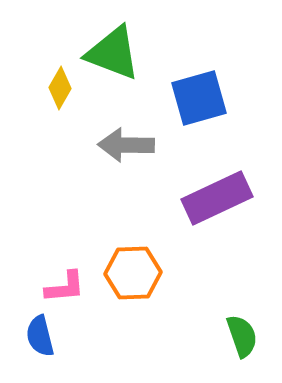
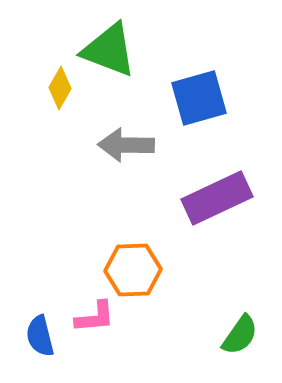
green triangle: moved 4 px left, 3 px up
orange hexagon: moved 3 px up
pink L-shape: moved 30 px right, 30 px down
green semicircle: moved 2 px left, 1 px up; rotated 54 degrees clockwise
